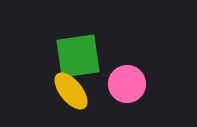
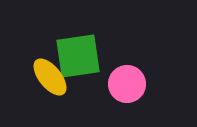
yellow ellipse: moved 21 px left, 14 px up
